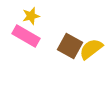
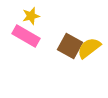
yellow semicircle: moved 2 px left, 1 px up
